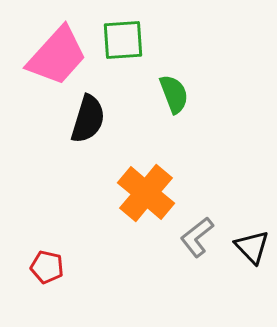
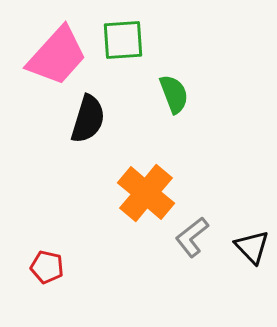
gray L-shape: moved 5 px left
